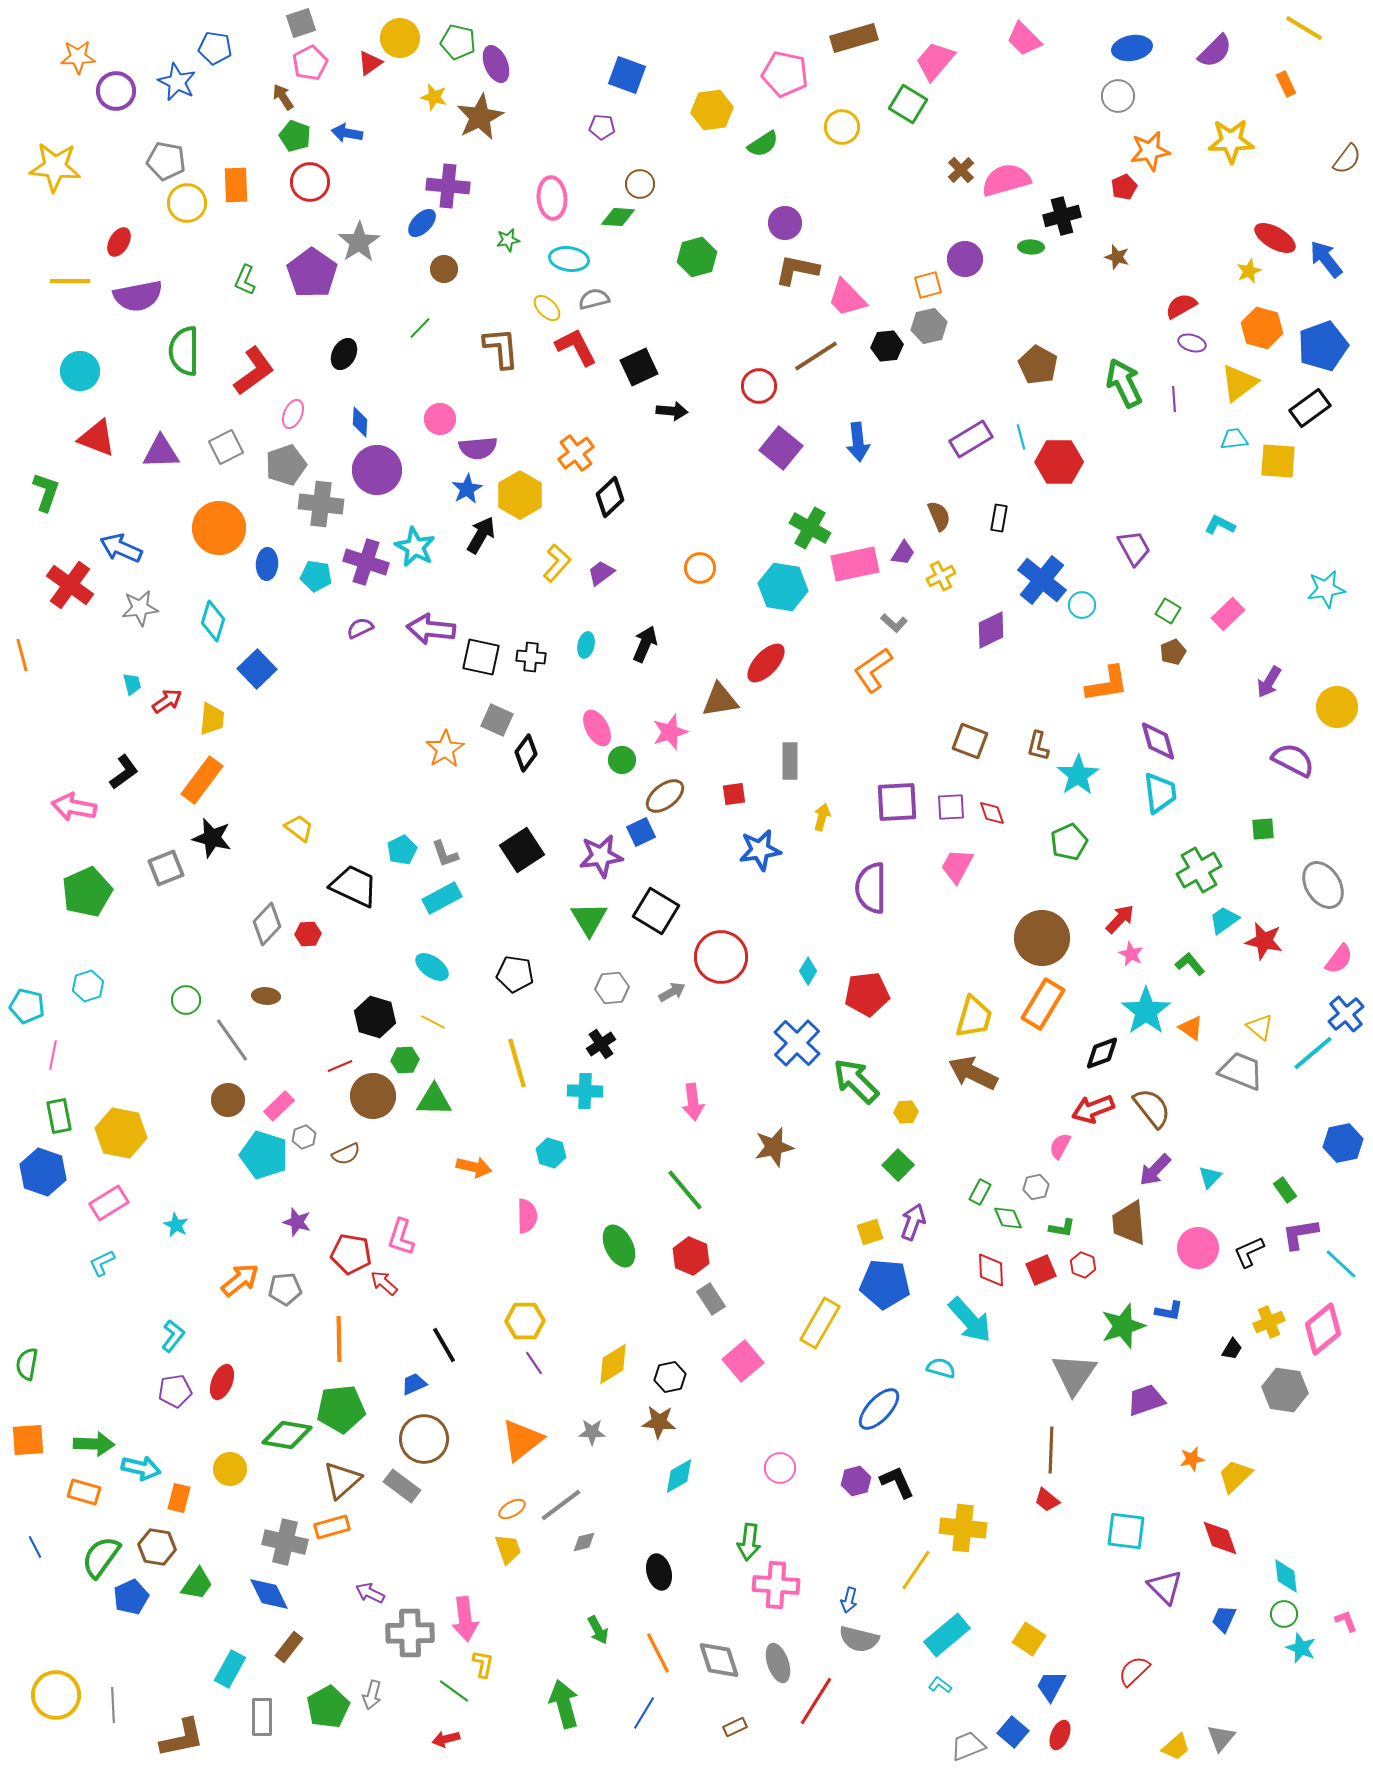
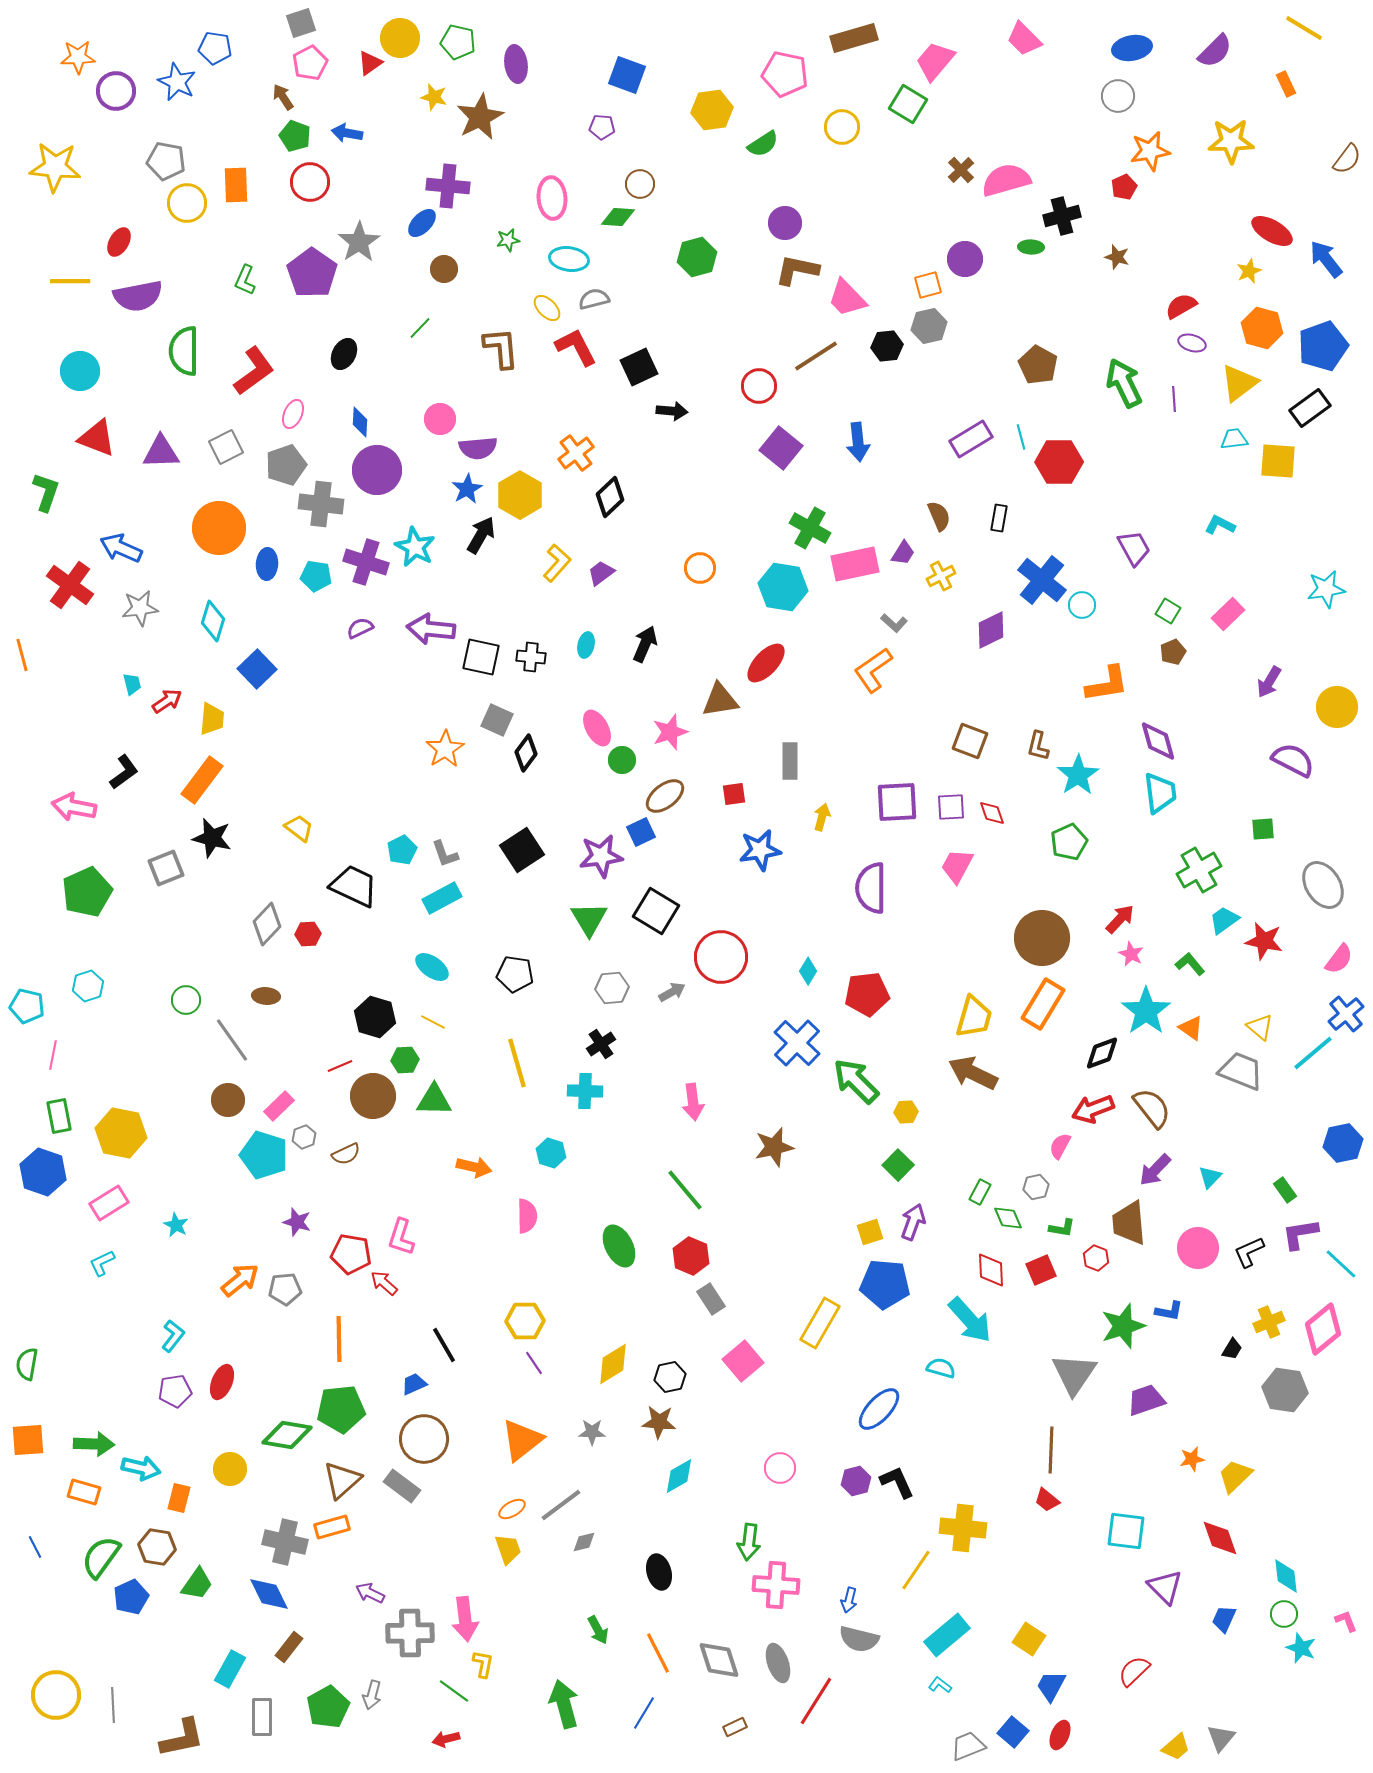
purple ellipse at (496, 64): moved 20 px right; rotated 15 degrees clockwise
red ellipse at (1275, 238): moved 3 px left, 7 px up
red hexagon at (1083, 1265): moved 13 px right, 7 px up
